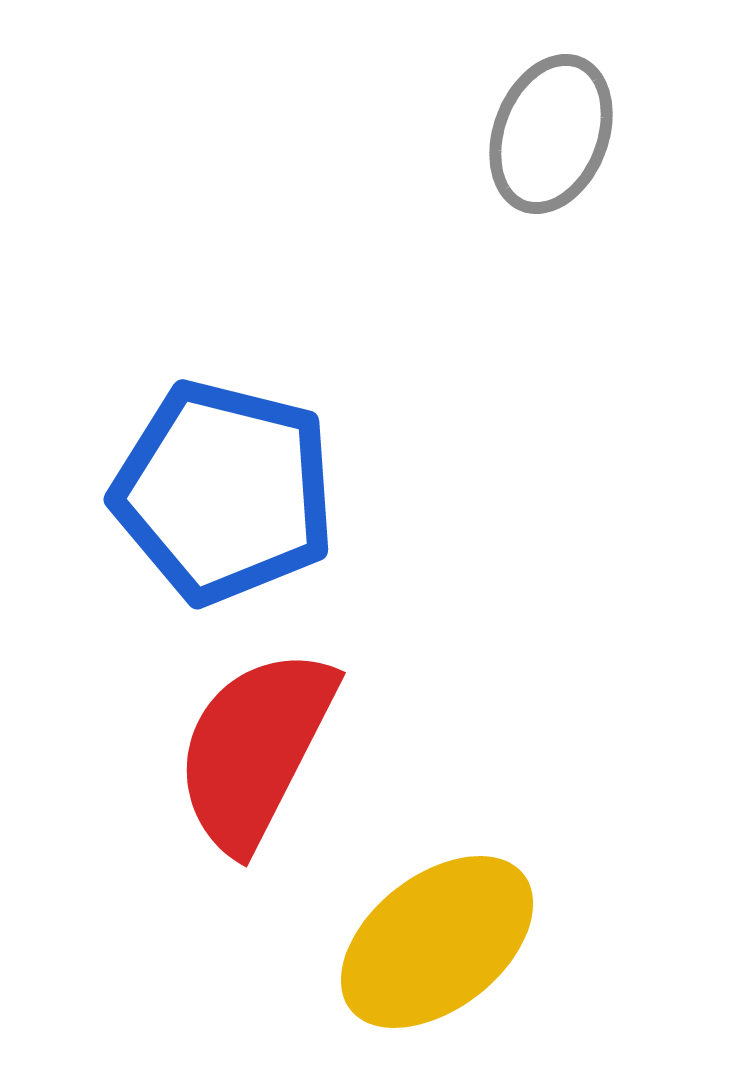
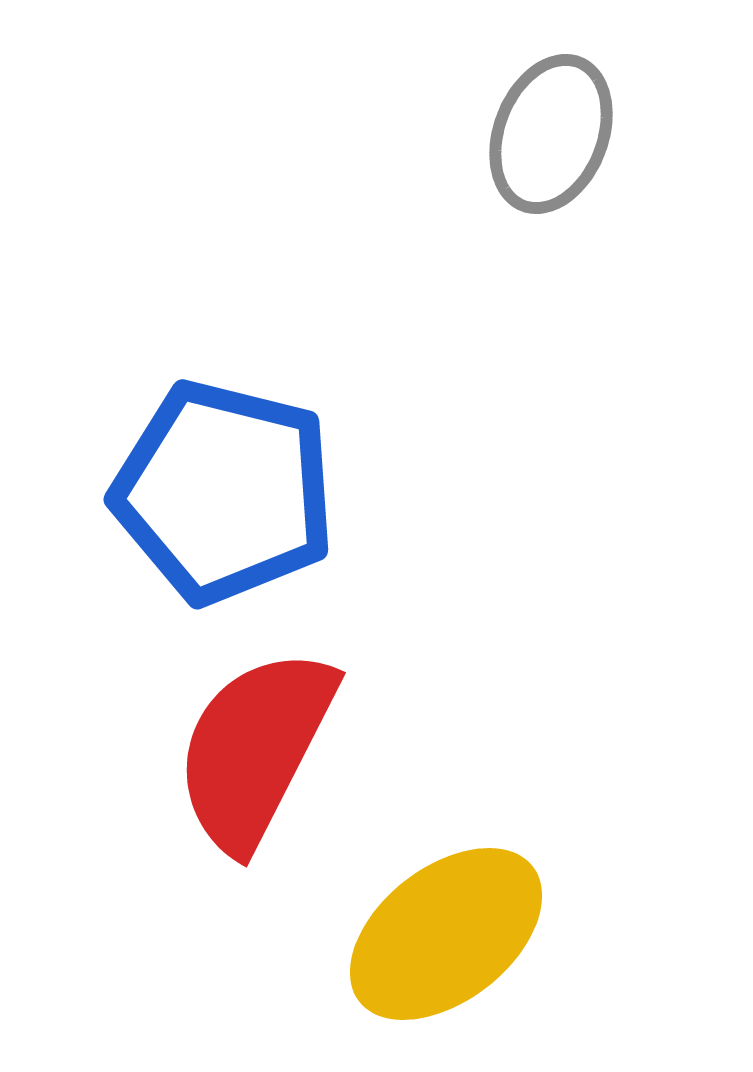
yellow ellipse: moved 9 px right, 8 px up
